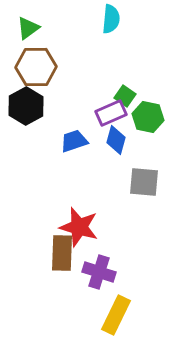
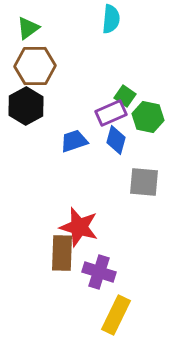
brown hexagon: moved 1 px left, 1 px up
